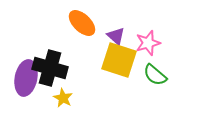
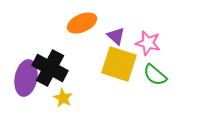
orange ellipse: rotated 68 degrees counterclockwise
pink star: rotated 30 degrees clockwise
yellow square: moved 4 px down
black cross: rotated 12 degrees clockwise
